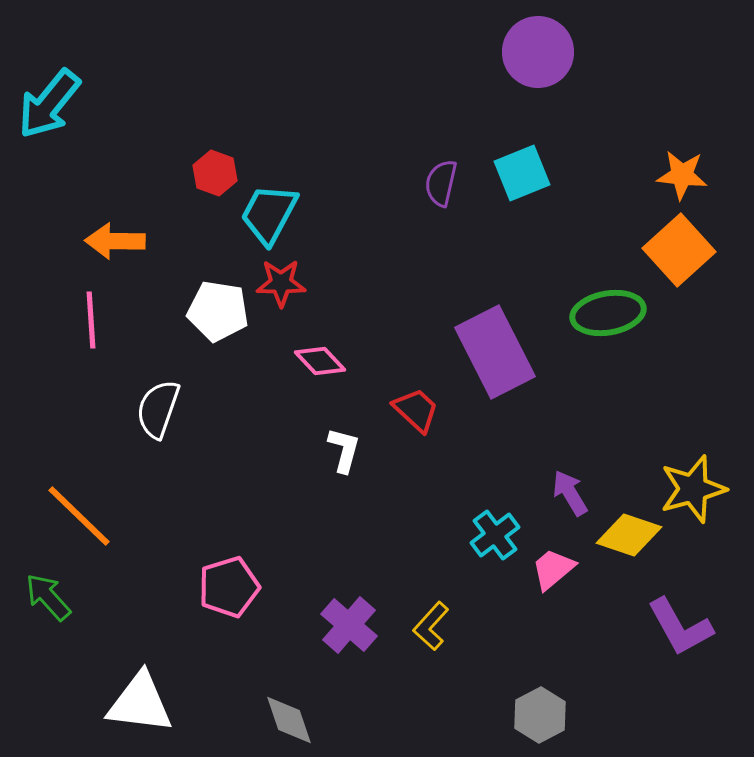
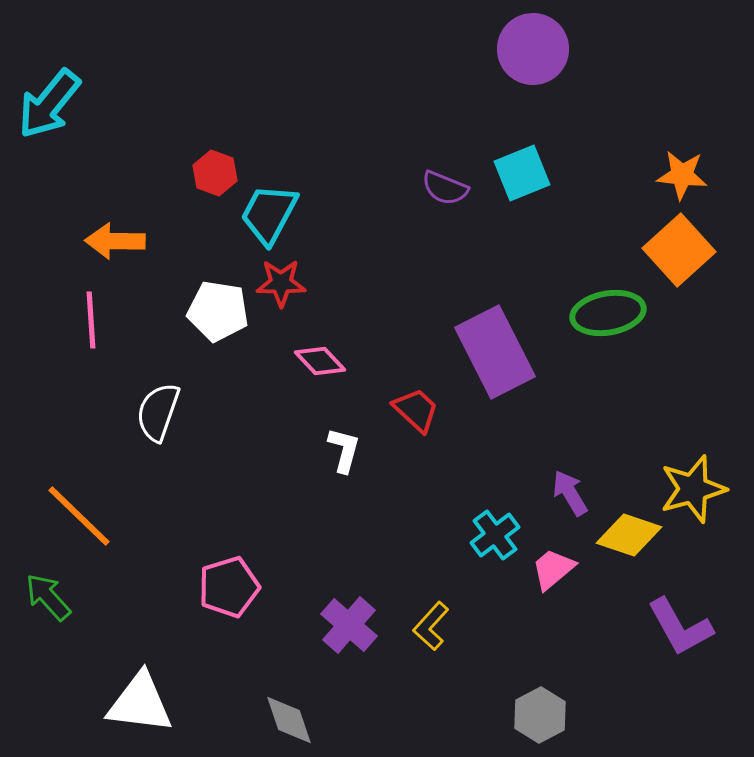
purple circle: moved 5 px left, 3 px up
purple semicircle: moved 4 px right, 5 px down; rotated 81 degrees counterclockwise
white semicircle: moved 3 px down
